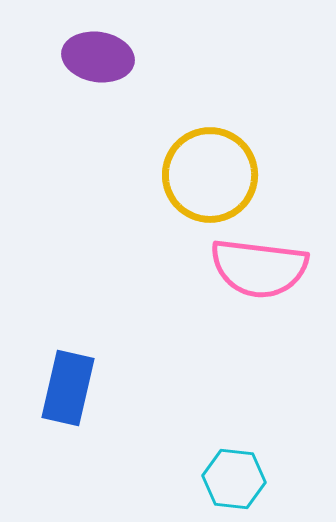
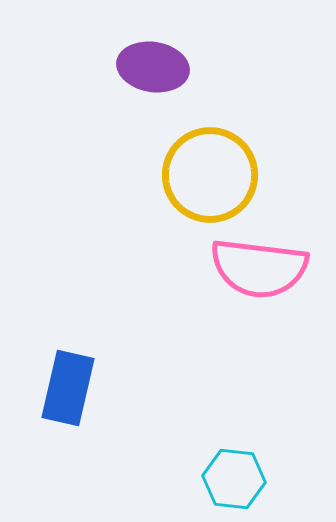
purple ellipse: moved 55 px right, 10 px down
